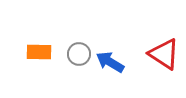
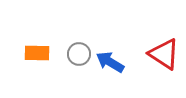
orange rectangle: moved 2 px left, 1 px down
